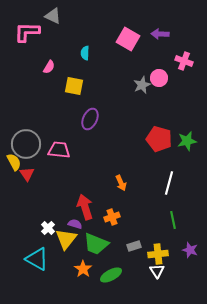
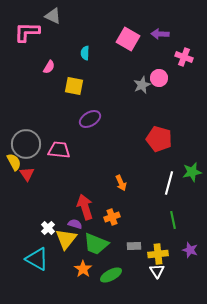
pink cross: moved 4 px up
purple ellipse: rotated 35 degrees clockwise
green star: moved 5 px right, 31 px down
gray rectangle: rotated 16 degrees clockwise
